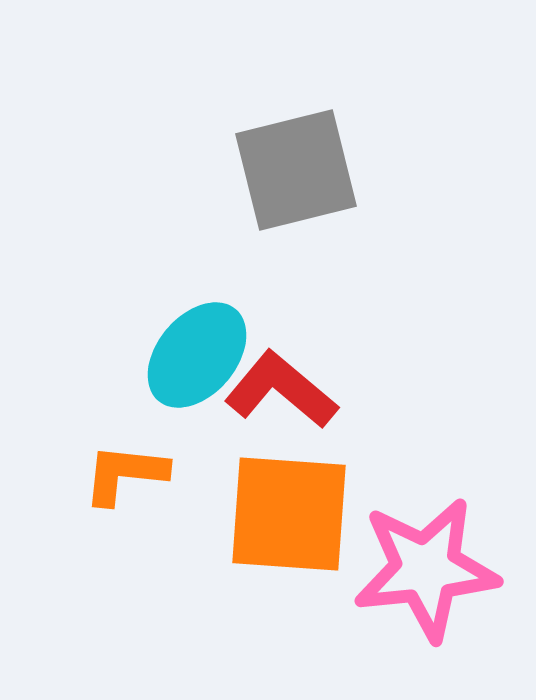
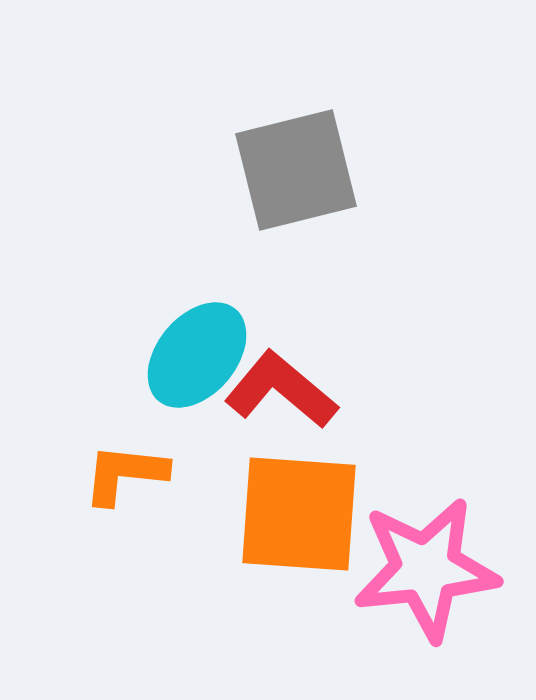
orange square: moved 10 px right
